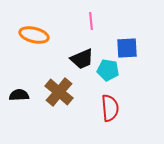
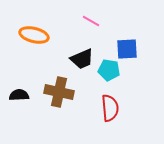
pink line: rotated 54 degrees counterclockwise
blue square: moved 1 px down
cyan pentagon: moved 1 px right
brown cross: rotated 28 degrees counterclockwise
